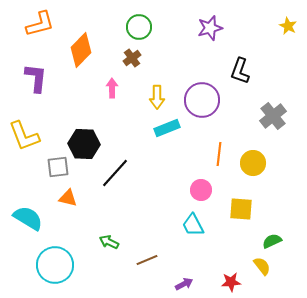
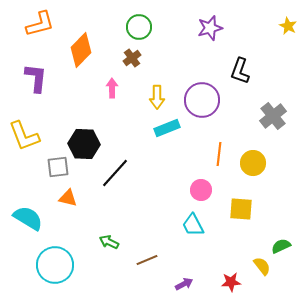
green semicircle: moved 9 px right, 5 px down
